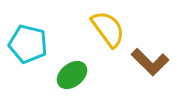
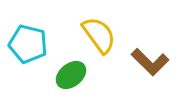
yellow semicircle: moved 9 px left, 6 px down
green ellipse: moved 1 px left
